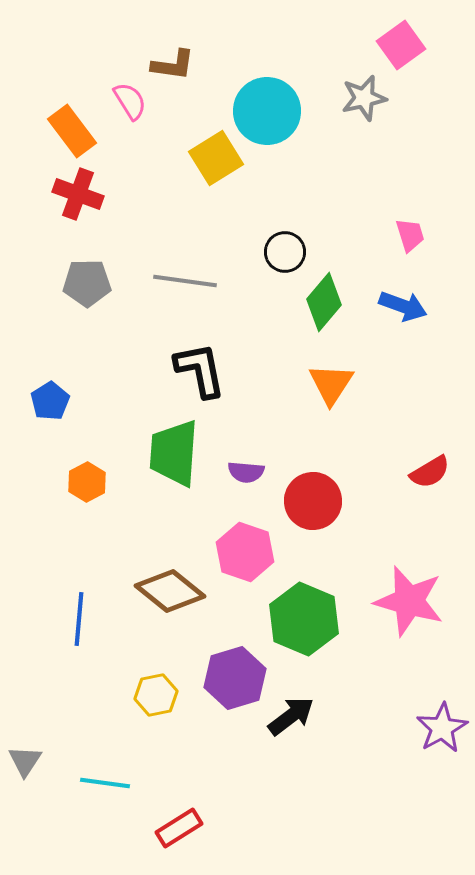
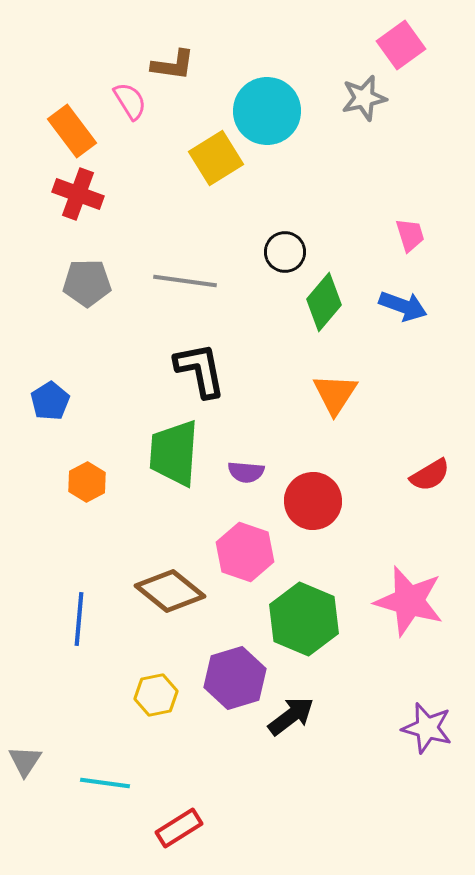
orange triangle: moved 4 px right, 10 px down
red semicircle: moved 3 px down
purple star: moved 15 px left; rotated 27 degrees counterclockwise
